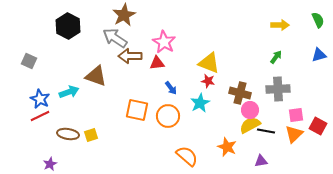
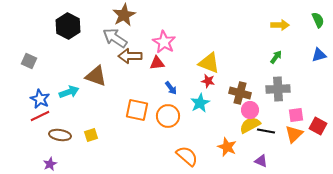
brown ellipse: moved 8 px left, 1 px down
purple triangle: rotated 32 degrees clockwise
